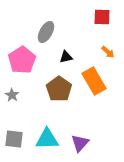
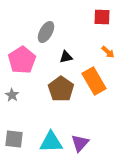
brown pentagon: moved 2 px right
cyan triangle: moved 4 px right, 3 px down
